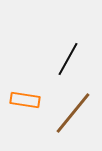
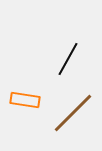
brown line: rotated 6 degrees clockwise
